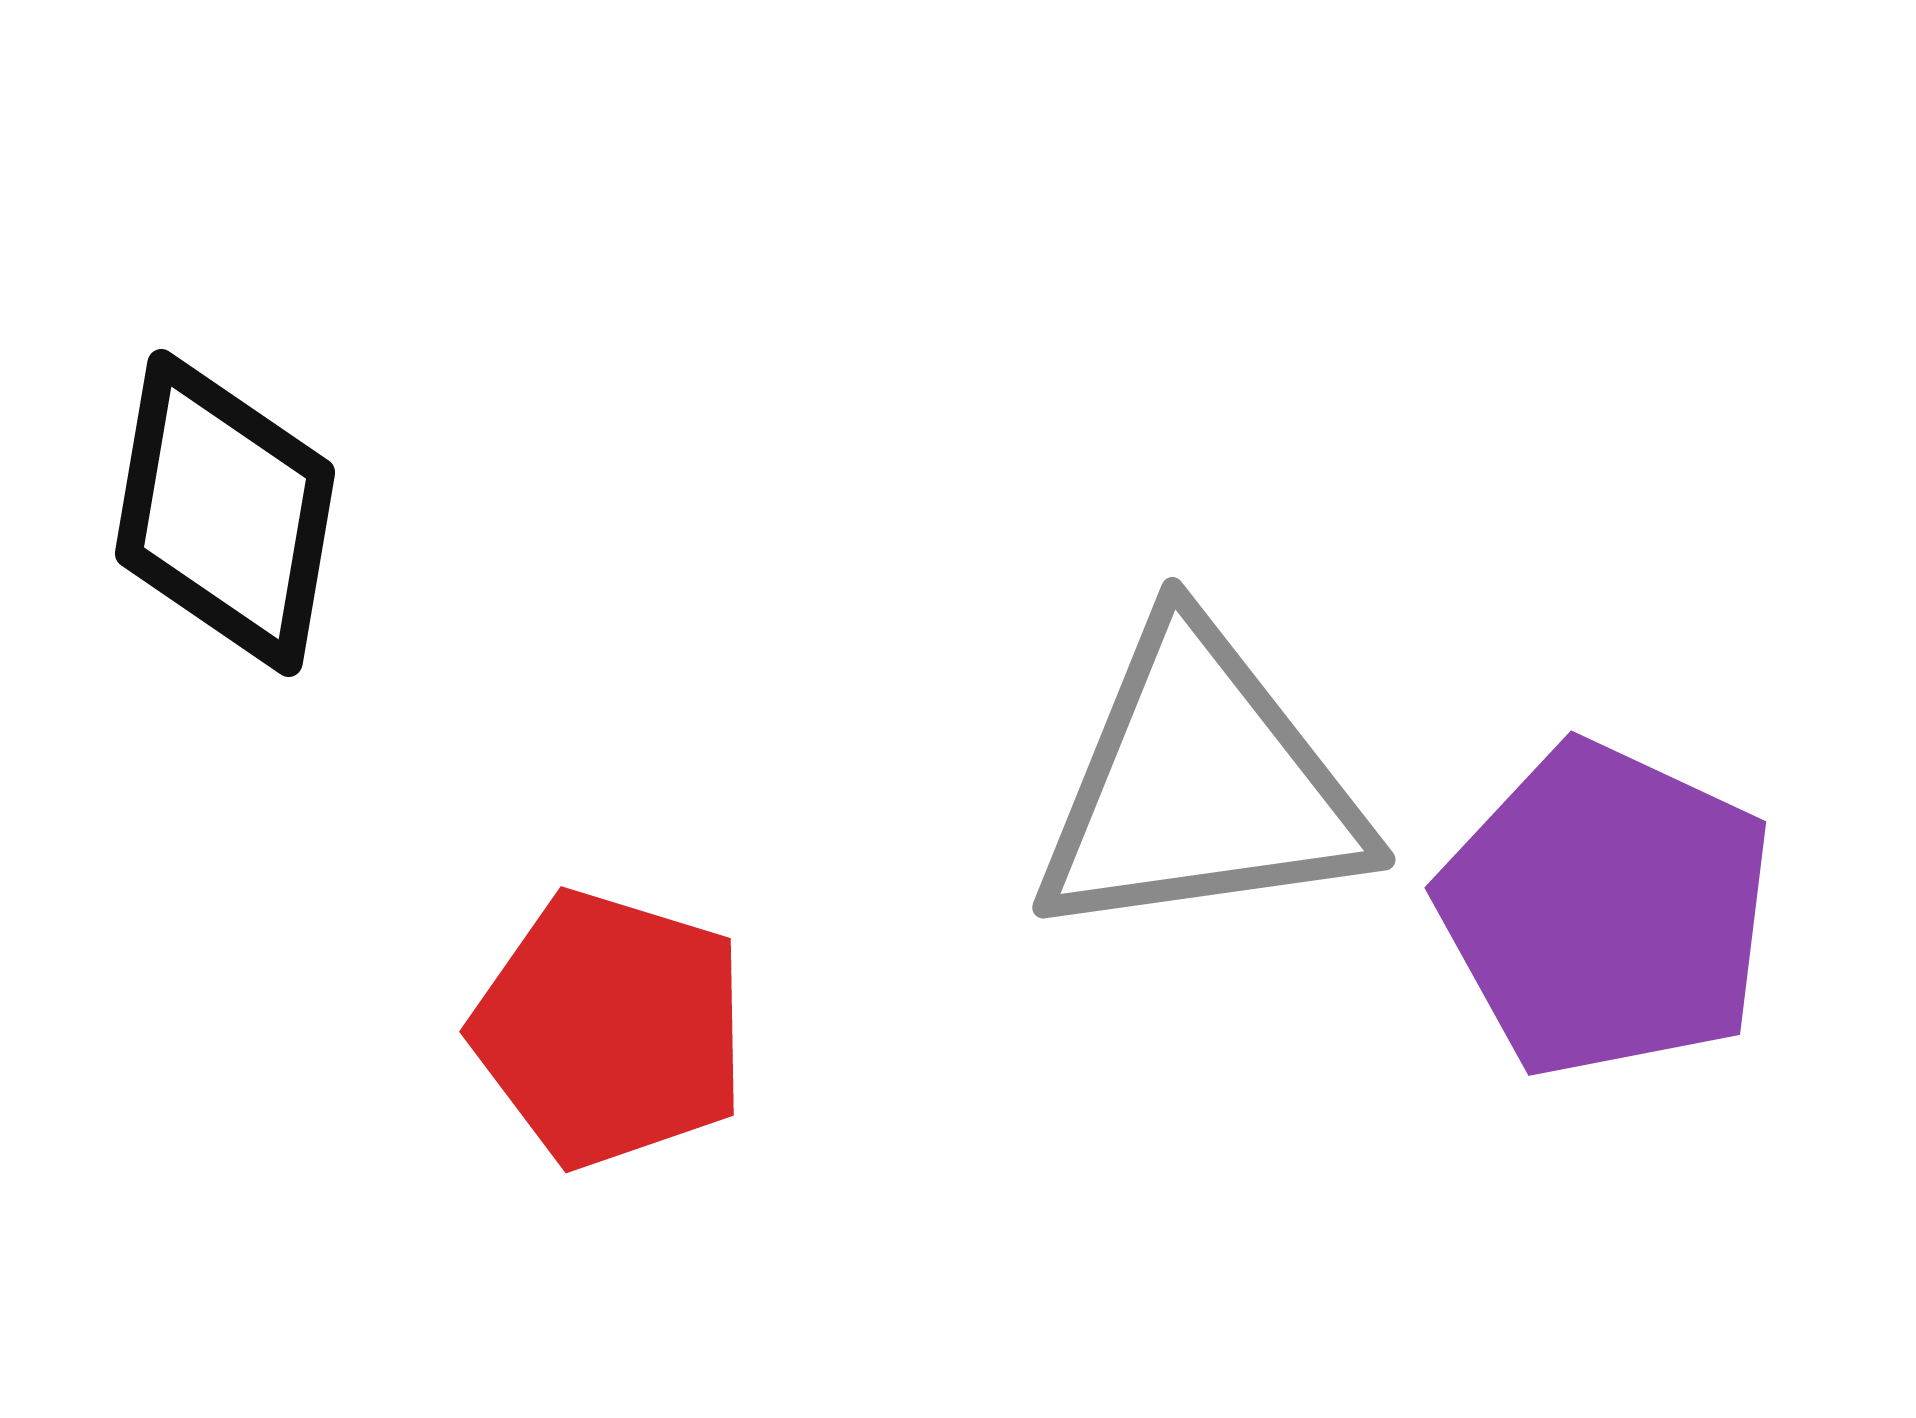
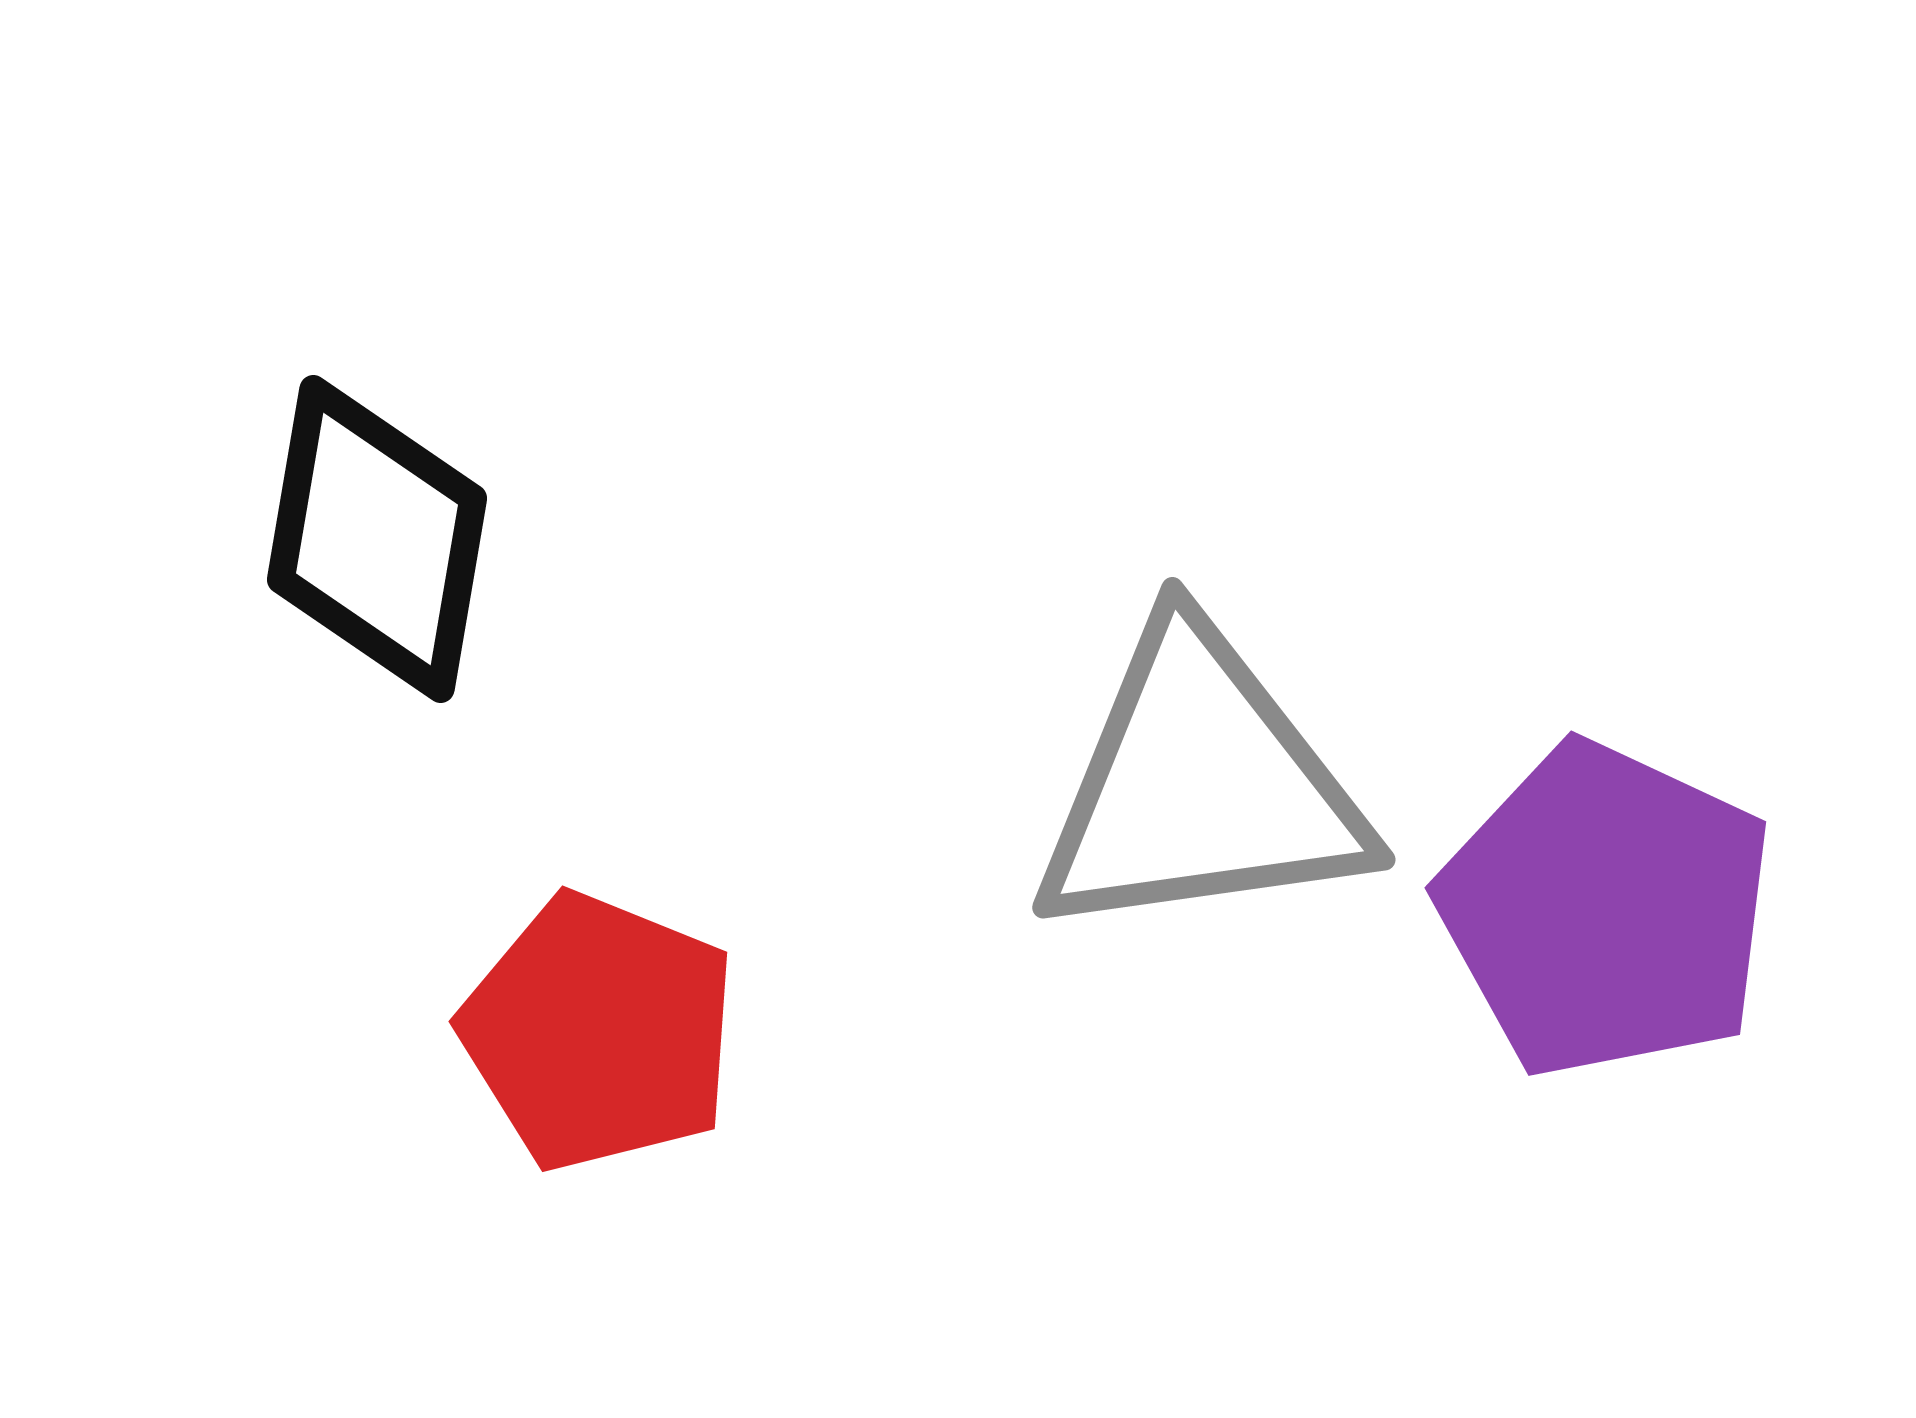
black diamond: moved 152 px right, 26 px down
red pentagon: moved 11 px left, 3 px down; rotated 5 degrees clockwise
